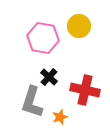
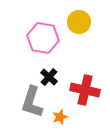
yellow circle: moved 4 px up
